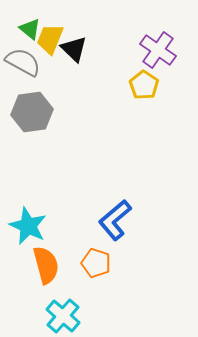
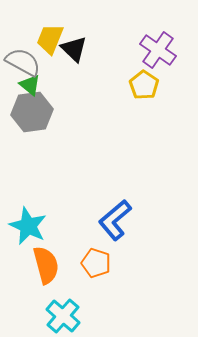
green triangle: moved 56 px down
